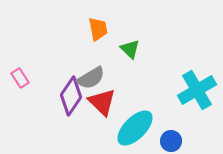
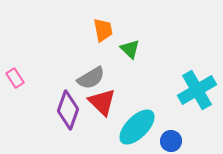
orange trapezoid: moved 5 px right, 1 px down
pink rectangle: moved 5 px left
purple diamond: moved 3 px left, 14 px down; rotated 15 degrees counterclockwise
cyan ellipse: moved 2 px right, 1 px up
